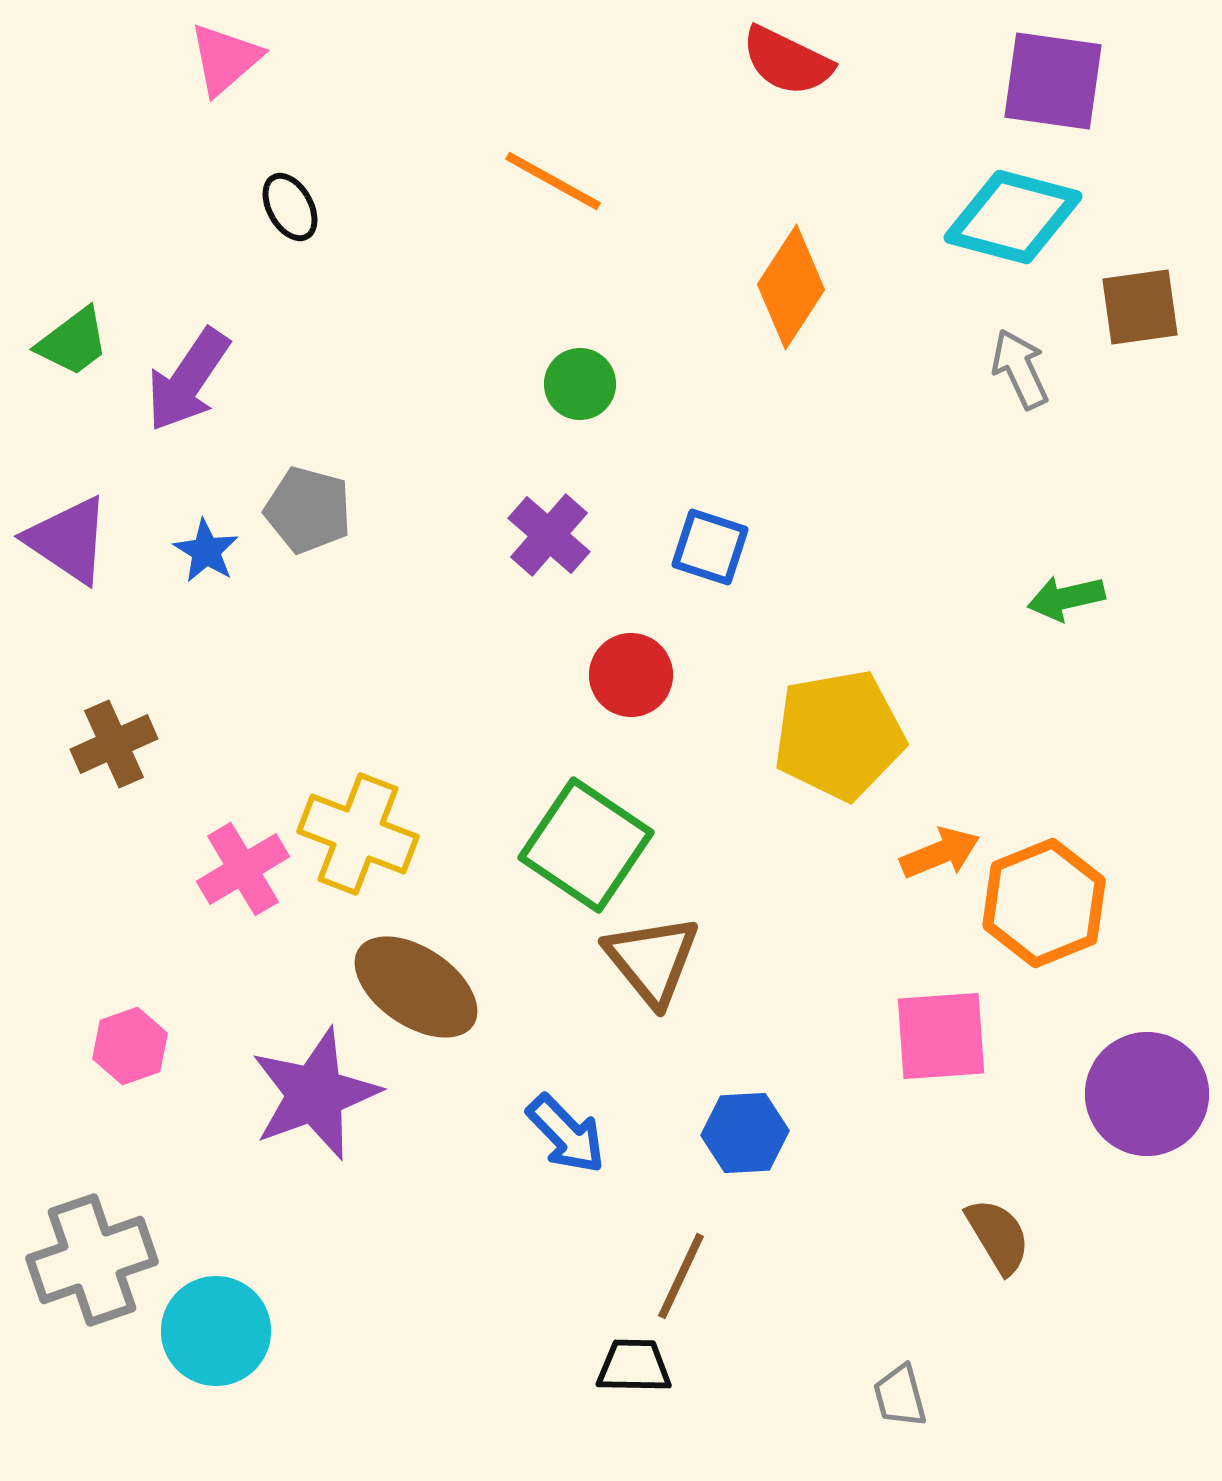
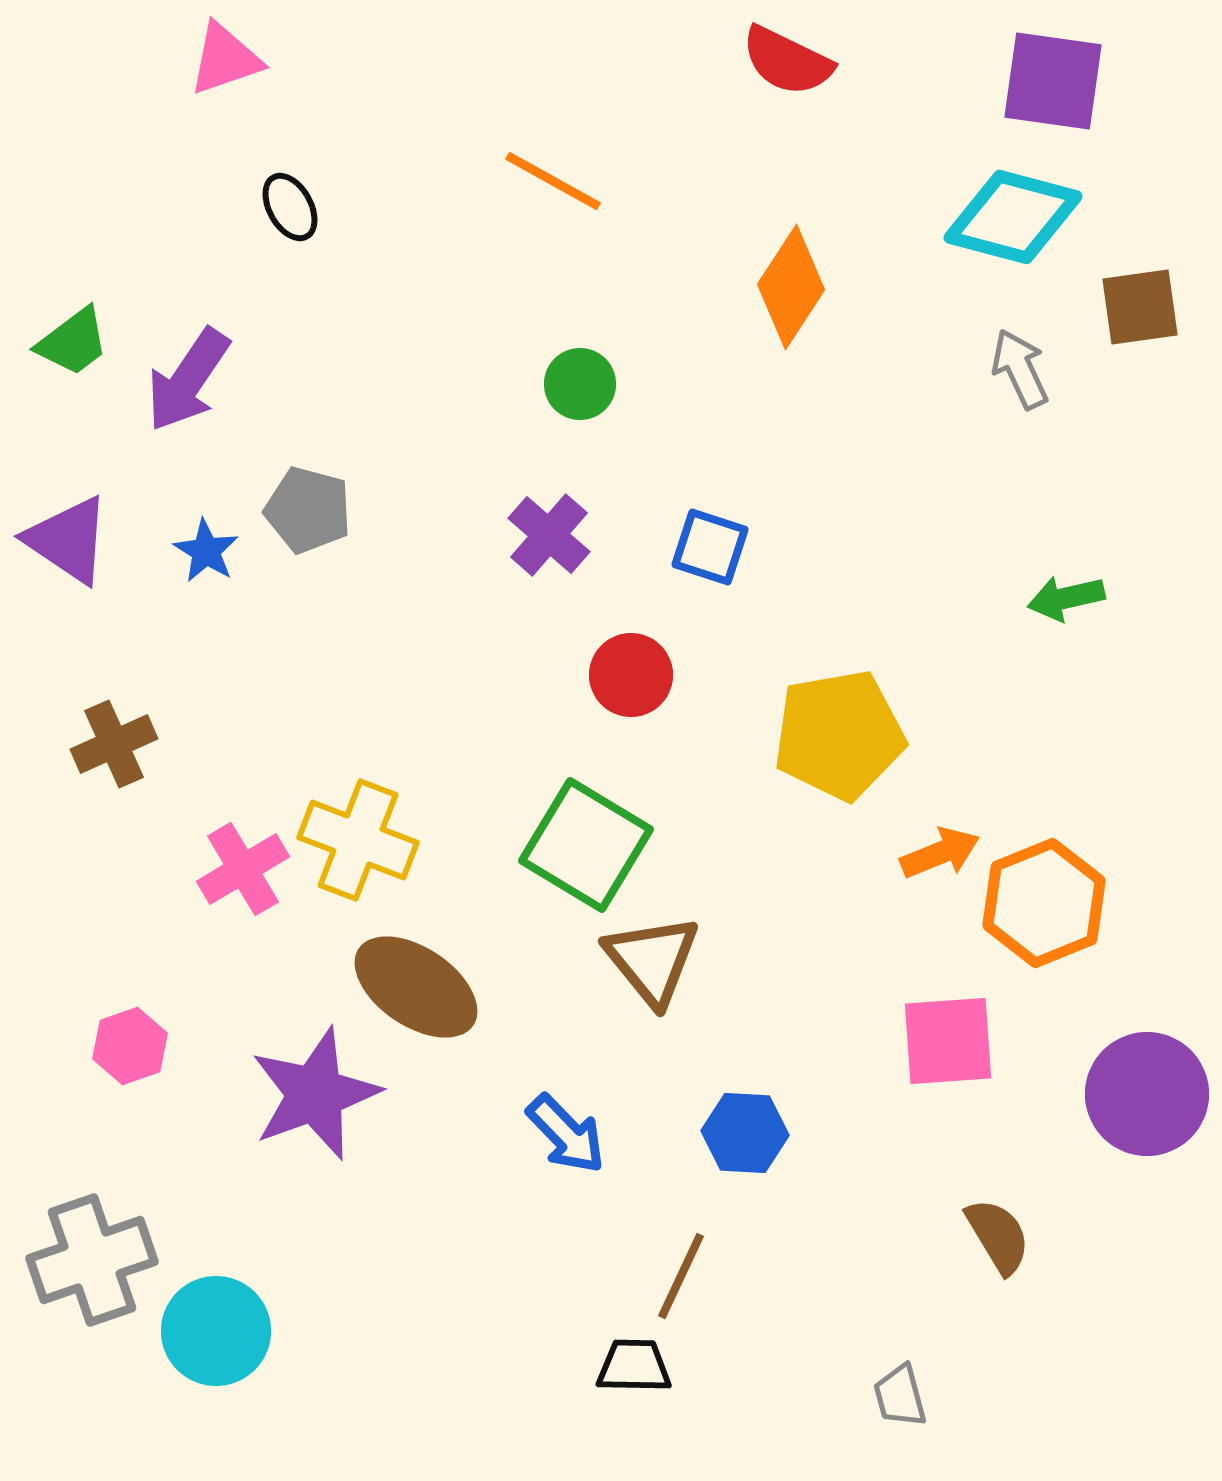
pink triangle: rotated 22 degrees clockwise
yellow cross: moved 6 px down
green square: rotated 3 degrees counterclockwise
pink square: moved 7 px right, 5 px down
blue hexagon: rotated 6 degrees clockwise
